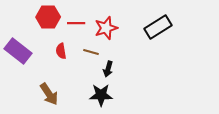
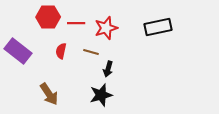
black rectangle: rotated 20 degrees clockwise
red semicircle: rotated 21 degrees clockwise
black star: rotated 15 degrees counterclockwise
